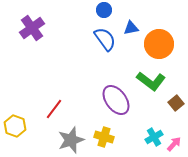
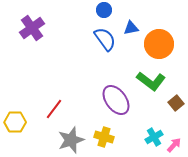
yellow hexagon: moved 4 px up; rotated 20 degrees counterclockwise
pink arrow: moved 1 px down
